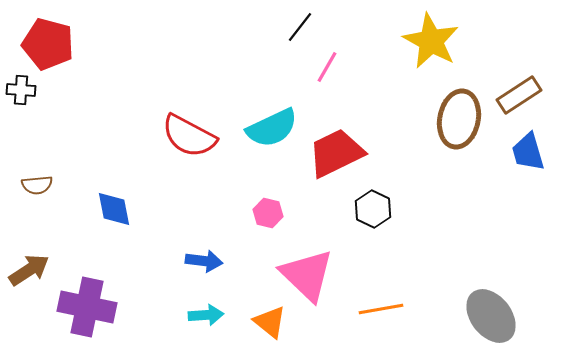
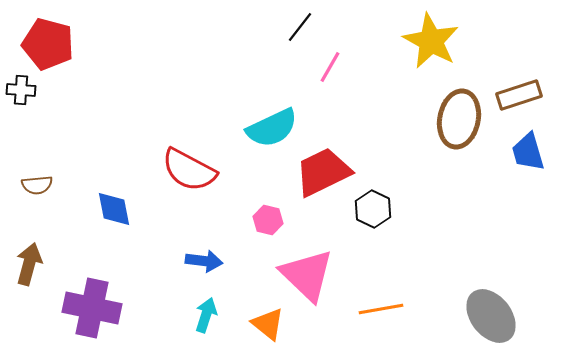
pink line: moved 3 px right
brown rectangle: rotated 15 degrees clockwise
red semicircle: moved 34 px down
red trapezoid: moved 13 px left, 19 px down
pink hexagon: moved 7 px down
brown arrow: moved 6 px up; rotated 42 degrees counterclockwise
purple cross: moved 5 px right, 1 px down
cyan arrow: rotated 68 degrees counterclockwise
orange triangle: moved 2 px left, 2 px down
